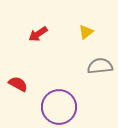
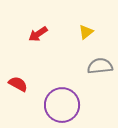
purple circle: moved 3 px right, 2 px up
